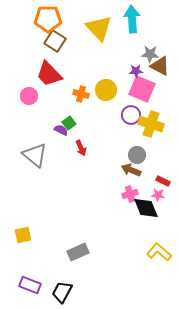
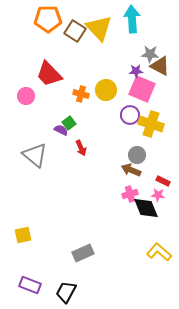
brown square: moved 20 px right, 10 px up
pink circle: moved 3 px left
purple circle: moved 1 px left
gray rectangle: moved 5 px right, 1 px down
black trapezoid: moved 4 px right
